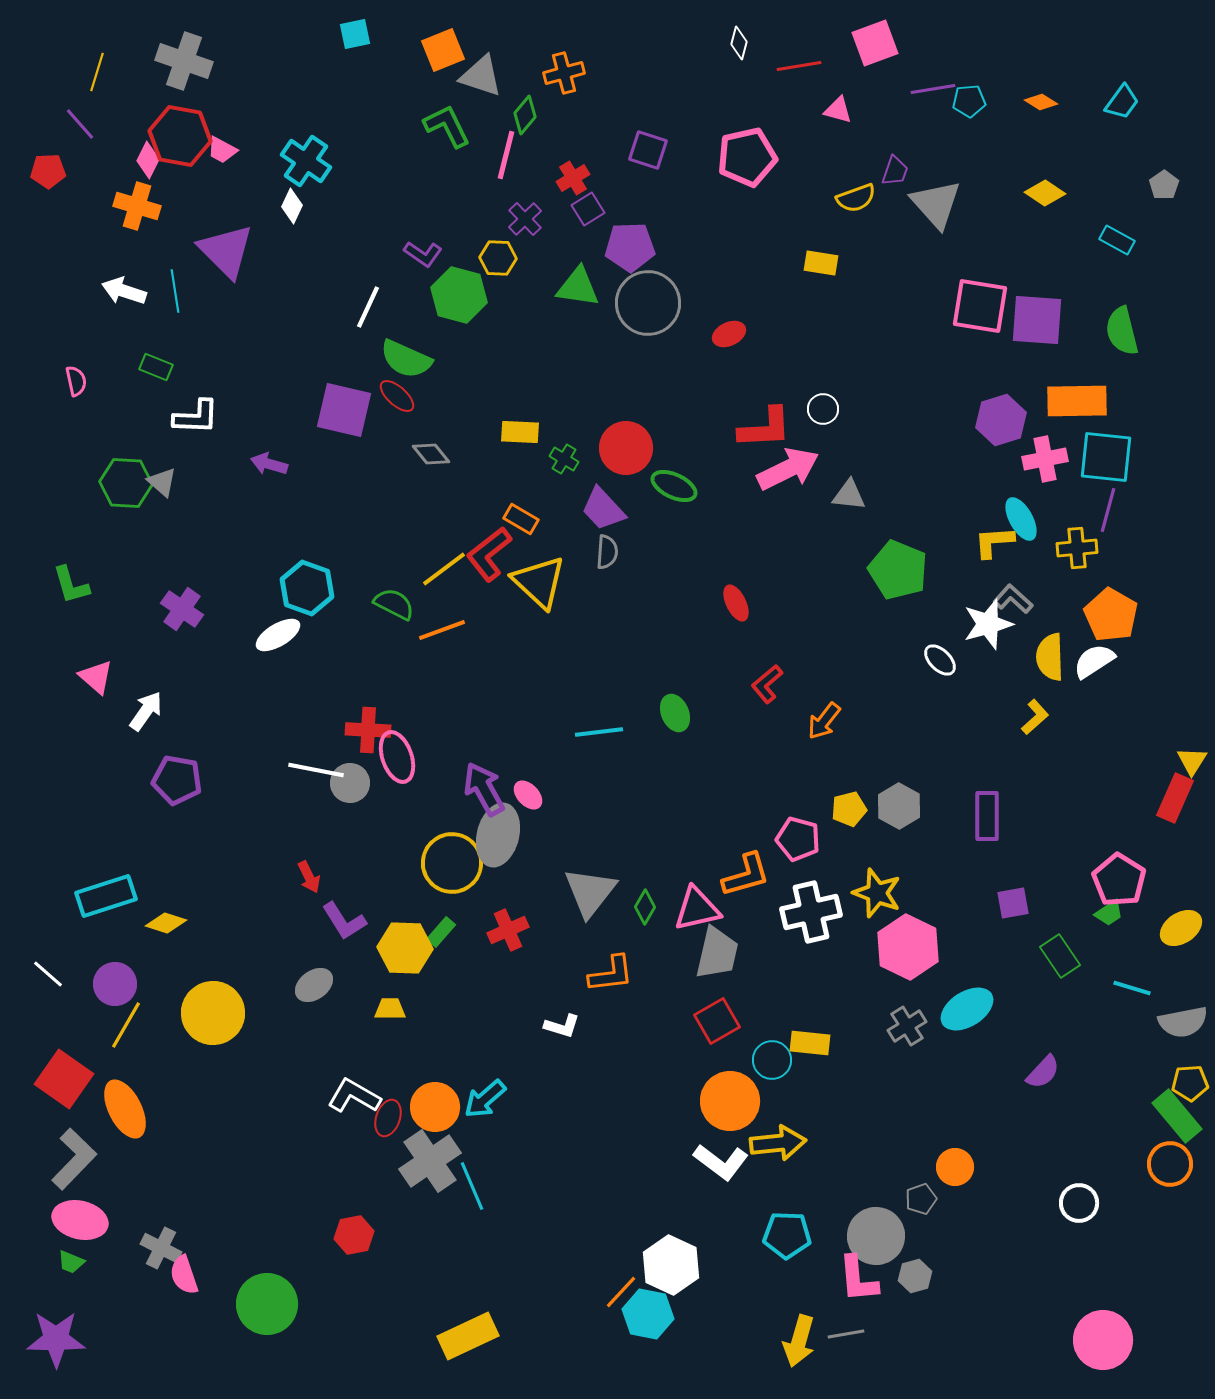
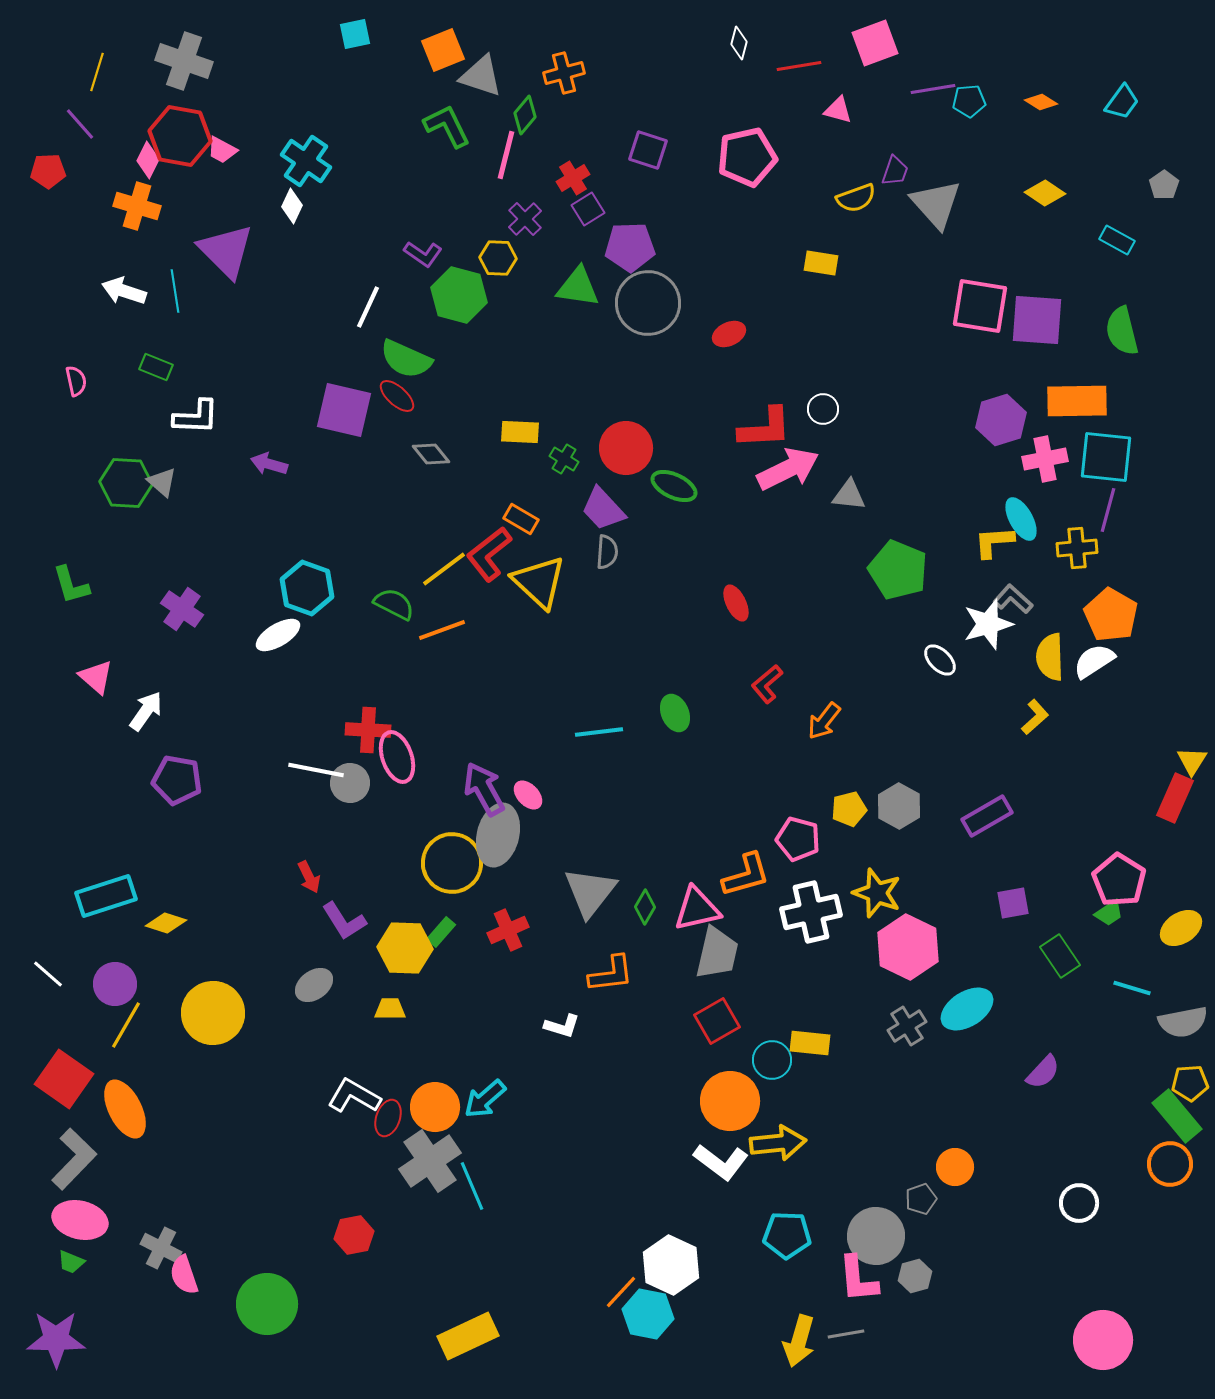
purple rectangle at (987, 816): rotated 60 degrees clockwise
